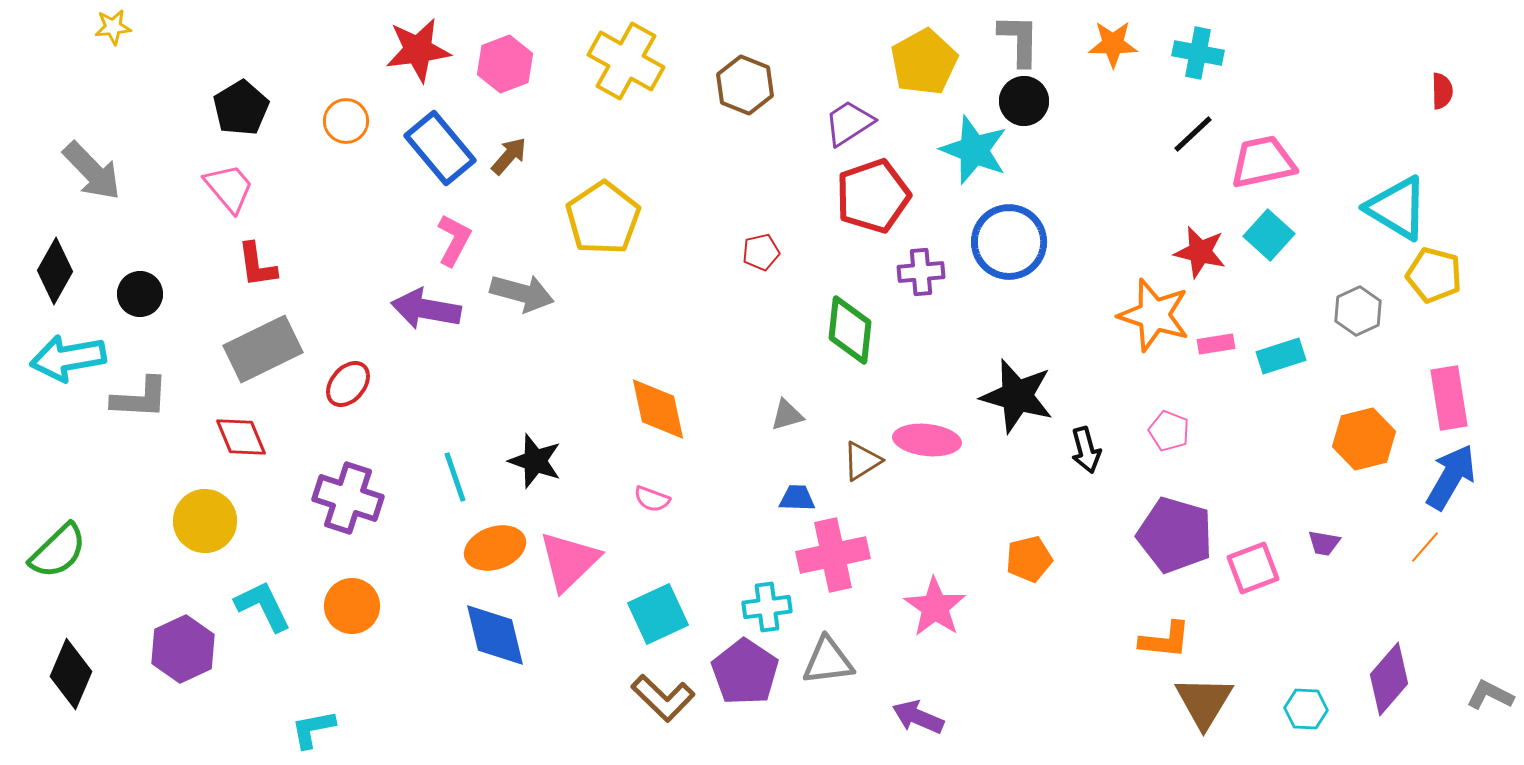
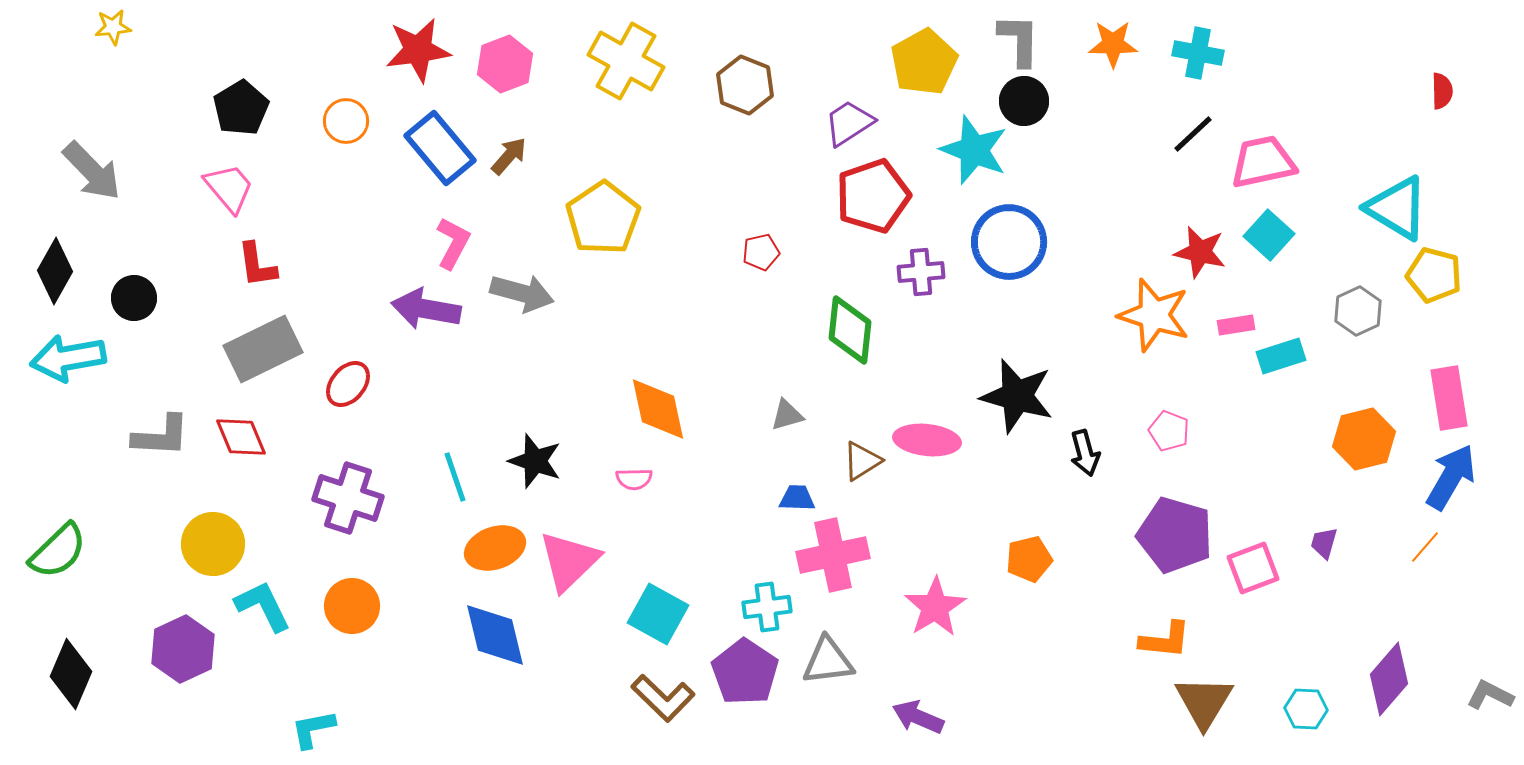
pink L-shape at (454, 240): moved 1 px left, 3 px down
black circle at (140, 294): moved 6 px left, 4 px down
pink rectangle at (1216, 344): moved 20 px right, 19 px up
gray L-shape at (140, 398): moved 21 px right, 38 px down
black arrow at (1086, 450): moved 1 px left, 3 px down
pink semicircle at (652, 499): moved 18 px left, 20 px up; rotated 21 degrees counterclockwise
yellow circle at (205, 521): moved 8 px right, 23 px down
purple trapezoid at (1324, 543): rotated 96 degrees clockwise
pink star at (935, 607): rotated 6 degrees clockwise
cyan square at (658, 614): rotated 36 degrees counterclockwise
